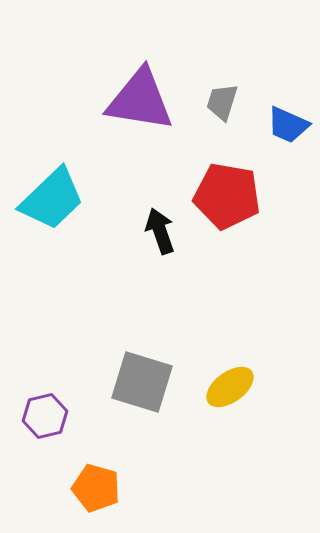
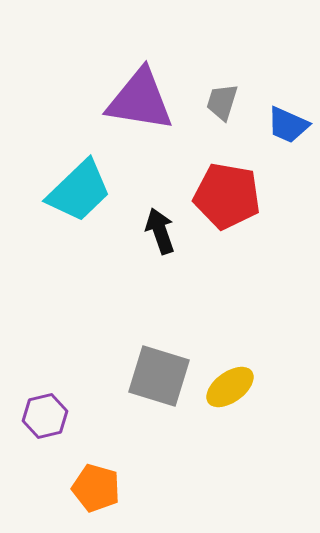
cyan trapezoid: moved 27 px right, 8 px up
gray square: moved 17 px right, 6 px up
